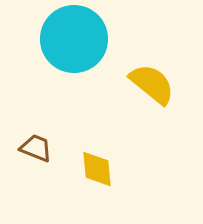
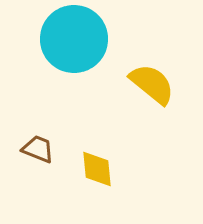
brown trapezoid: moved 2 px right, 1 px down
